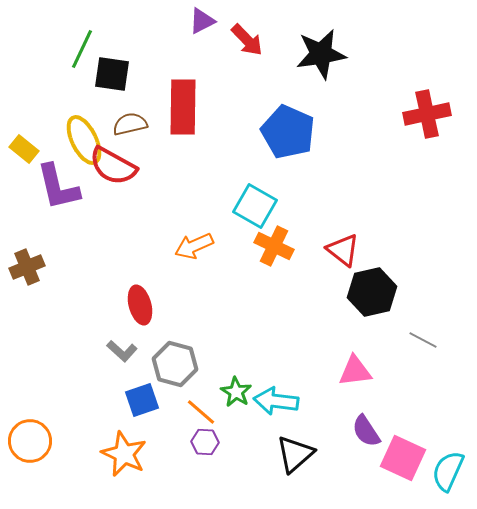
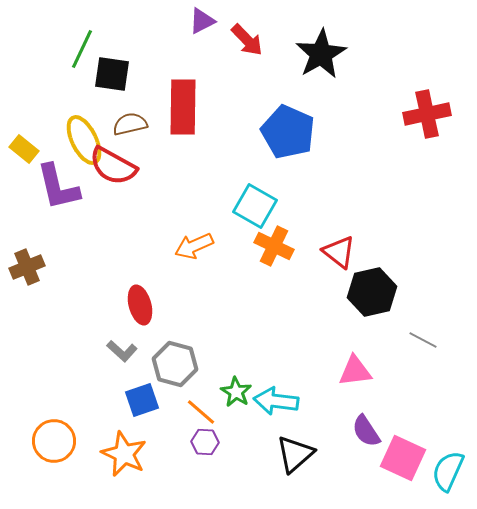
black star: rotated 21 degrees counterclockwise
red triangle: moved 4 px left, 2 px down
orange circle: moved 24 px right
